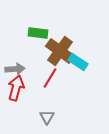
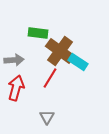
gray arrow: moved 1 px left, 9 px up
